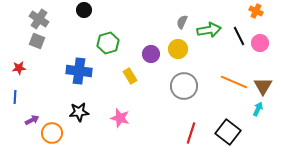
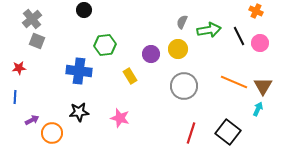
gray cross: moved 7 px left; rotated 18 degrees clockwise
green hexagon: moved 3 px left, 2 px down; rotated 10 degrees clockwise
